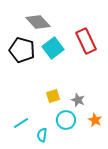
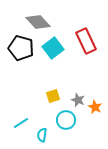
black pentagon: moved 1 px left, 2 px up
orange star: moved 13 px up
